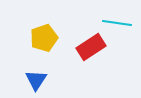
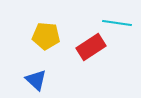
yellow pentagon: moved 2 px right, 2 px up; rotated 24 degrees clockwise
blue triangle: rotated 20 degrees counterclockwise
